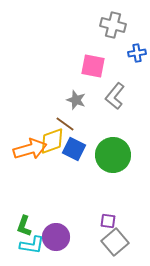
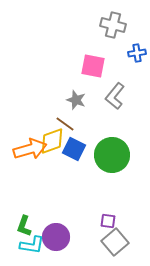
green circle: moved 1 px left
